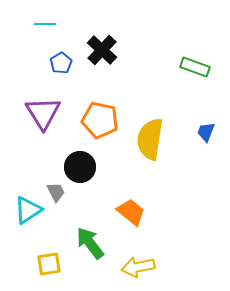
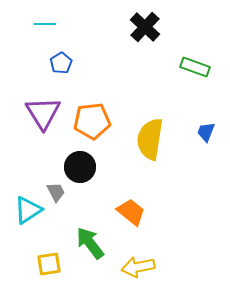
black cross: moved 43 px right, 23 px up
orange pentagon: moved 8 px left, 1 px down; rotated 18 degrees counterclockwise
